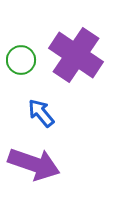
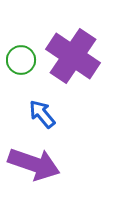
purple cross: moved 3 px left, 1 px down
blue arrow: moved 1 px right, 1 px down
